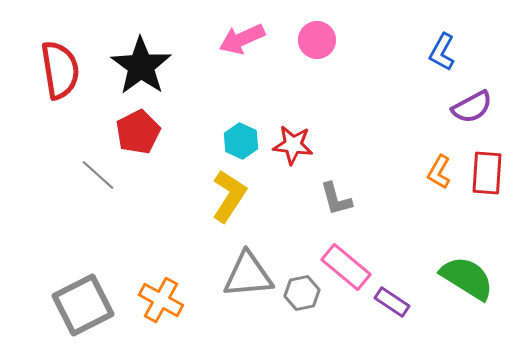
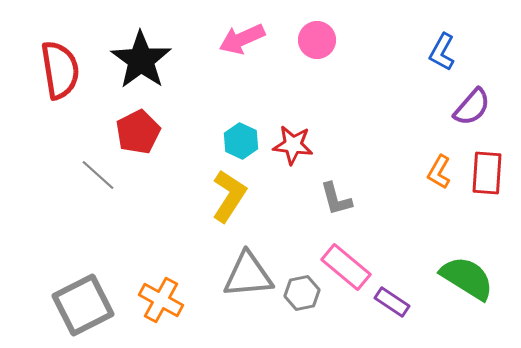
black star: moved 6 px up
purple semicircle: rotated 21 degrees counterclockwise
